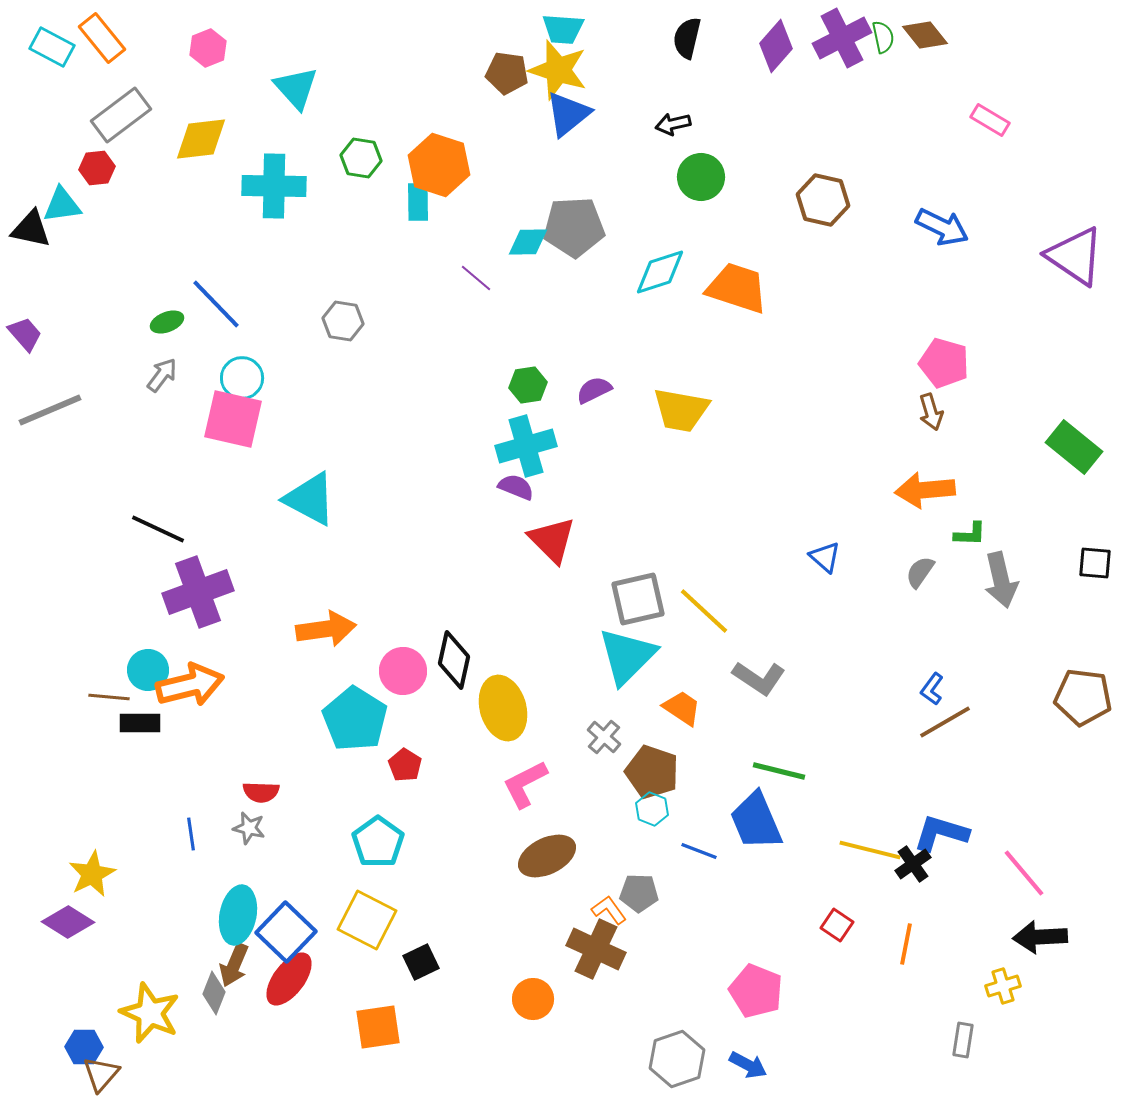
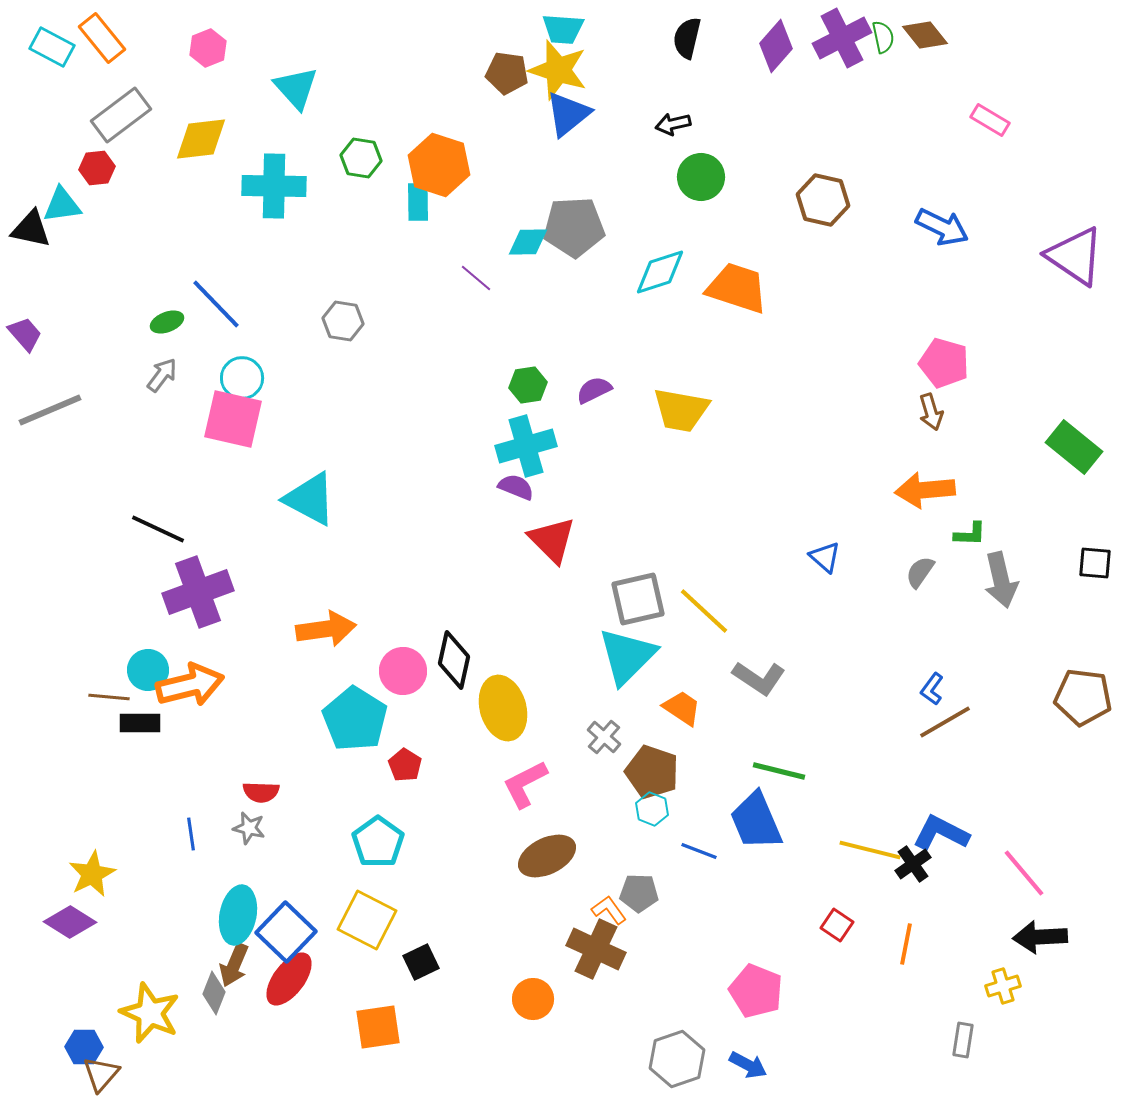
blue L-shape at (941, 833): rotated 10 degrees clockwise
purple diamond at (68, 922): moved 2 px right
